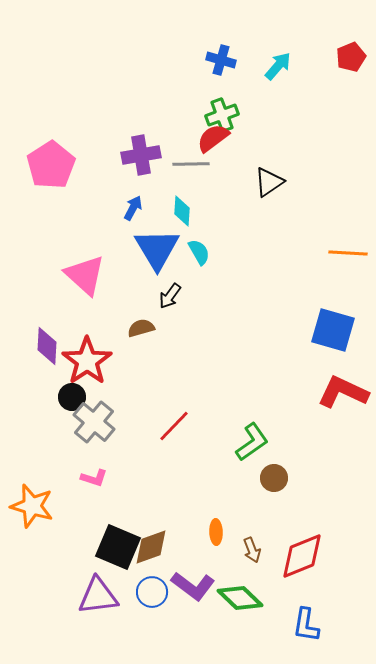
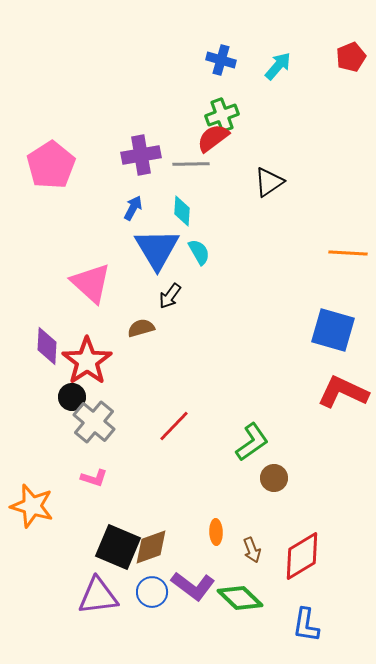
pink triangle: moved 6 px right, 8 px down
red diamond: rotated 9 degrees counterclockwise
